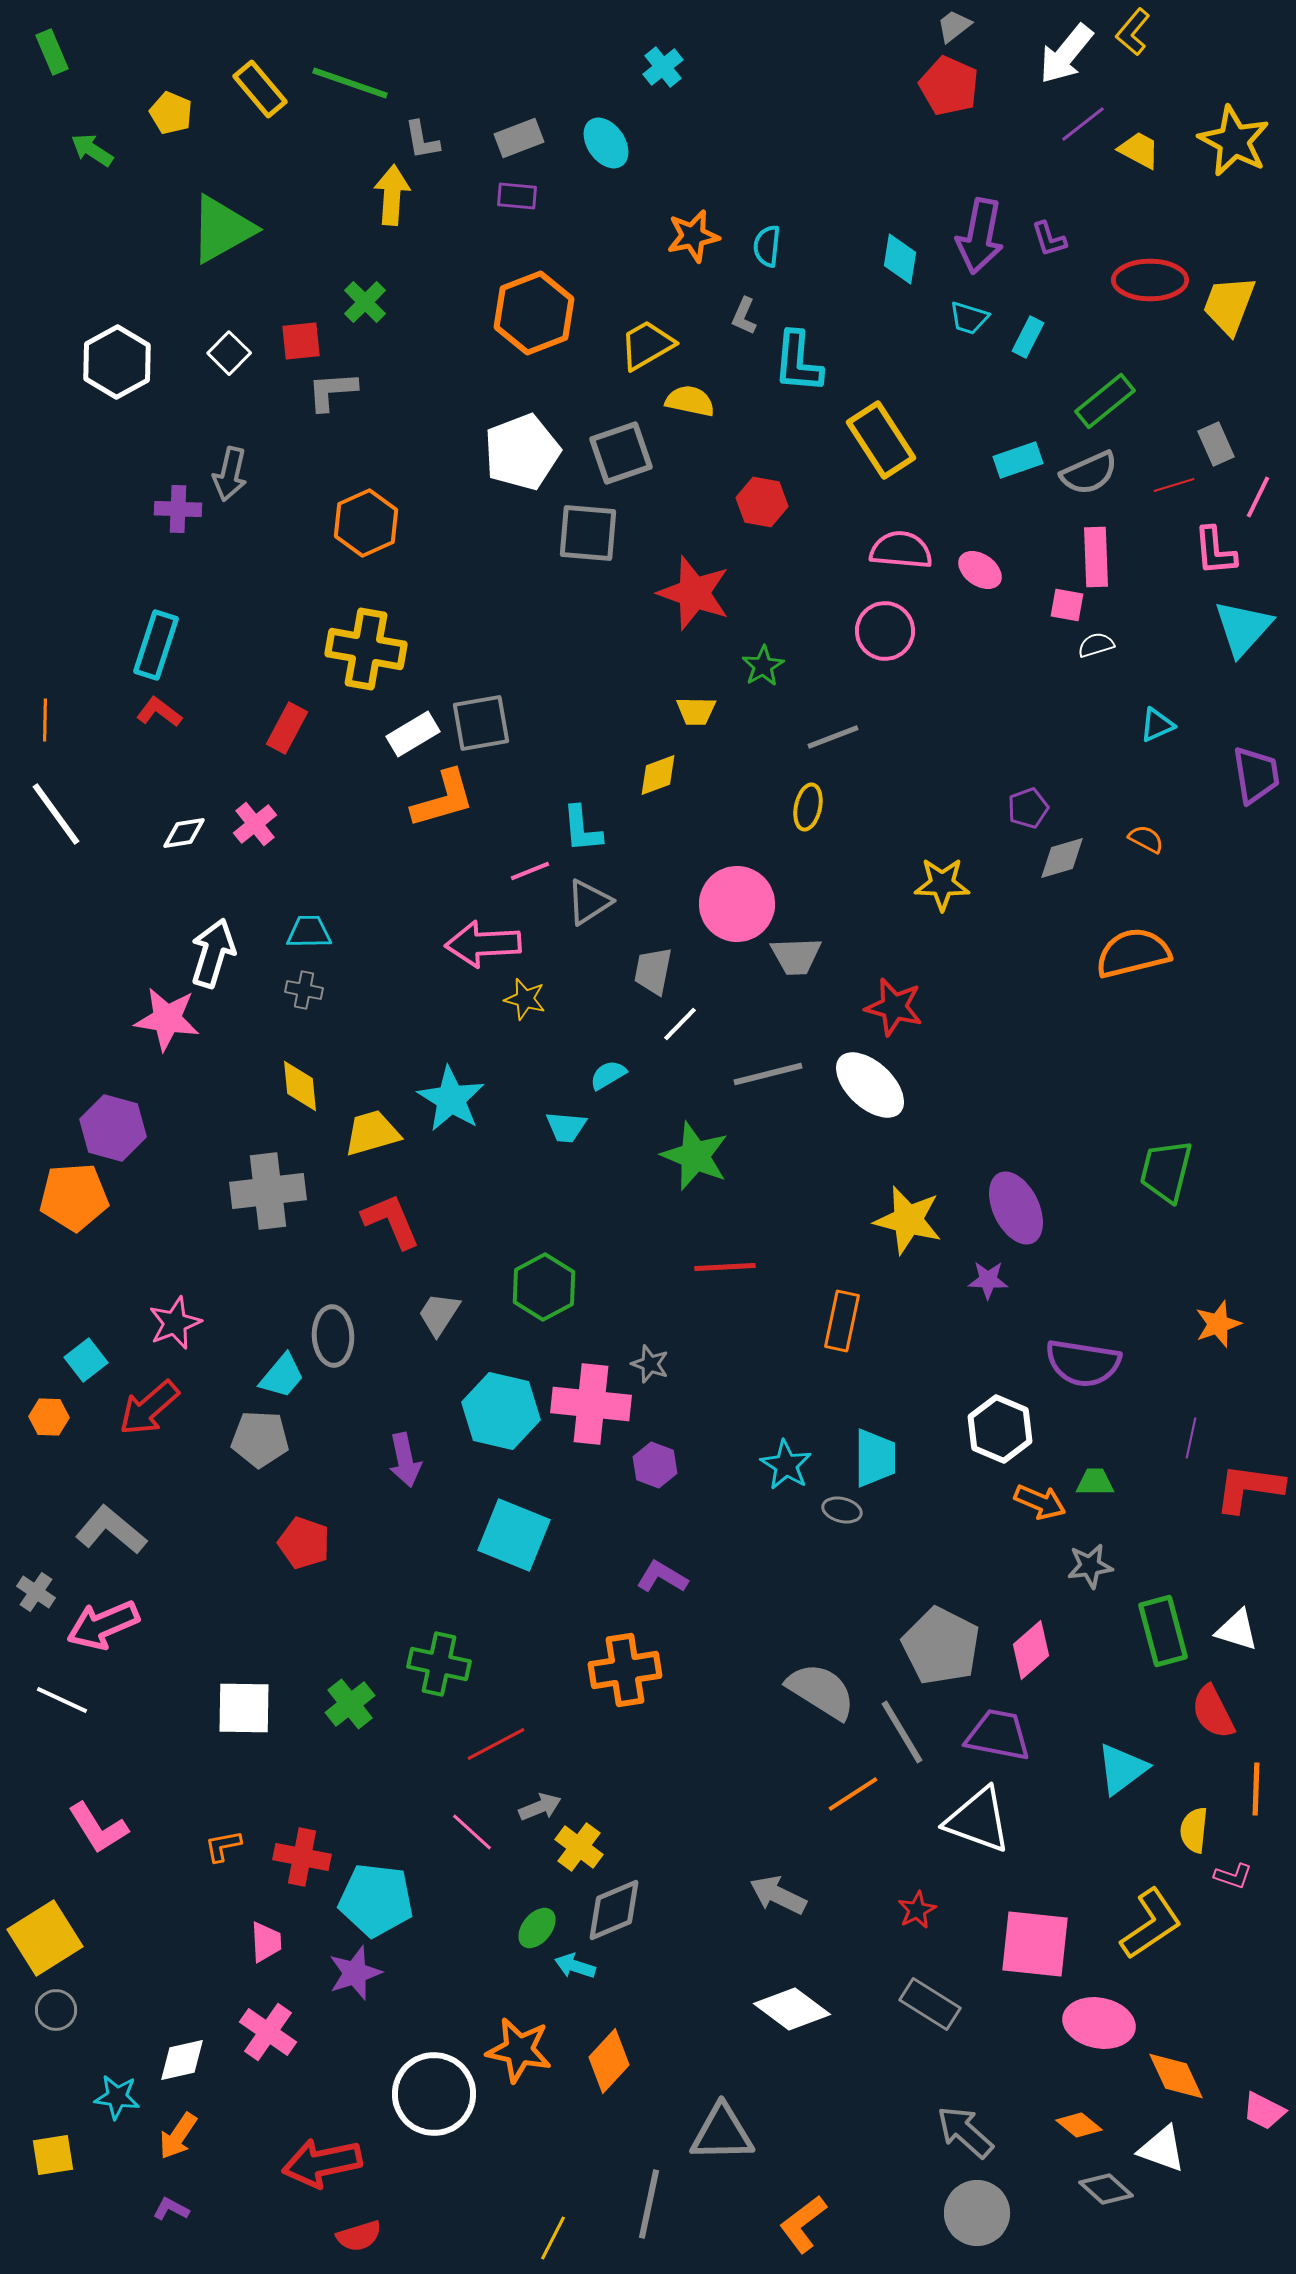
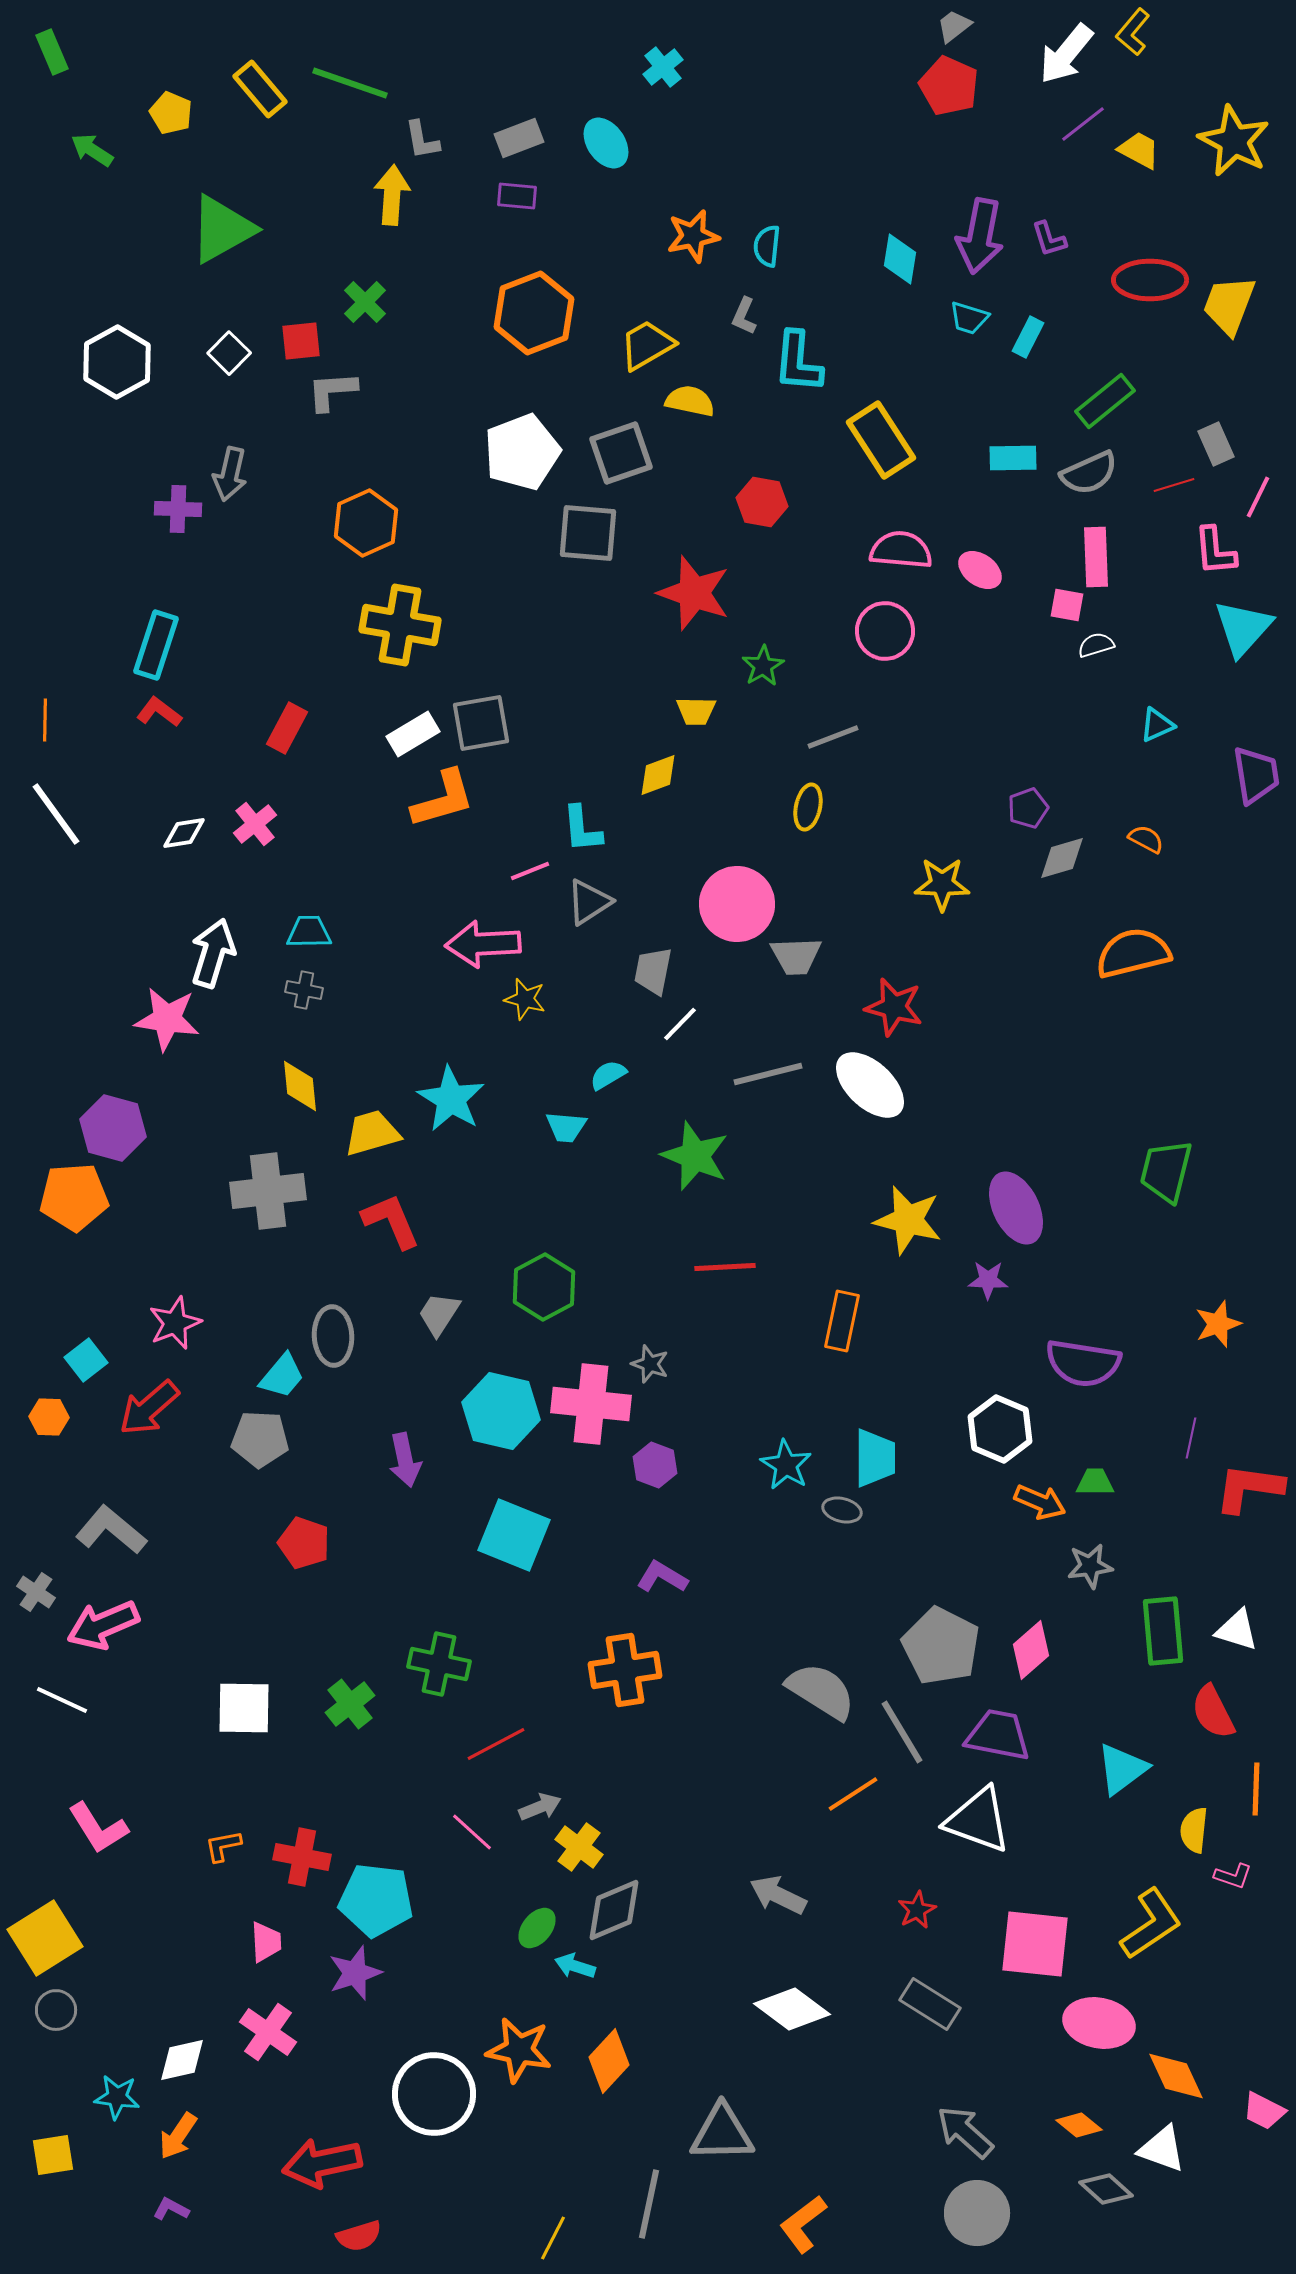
cyan rectangle at (1018, 460): moved 5 px left, 2 px up; rotated 18 degrees clockwise
yellow cross at (366, 649): moved 34 px right, 24 px up
green rectangle at (1163, 1631): rotated 10 degrees clockwise
